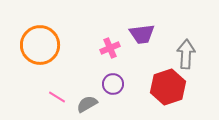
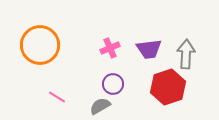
purple trapezoid: moved 7 px right, 15 px down
gray semicircle: moved 13 px right, 2 px down
